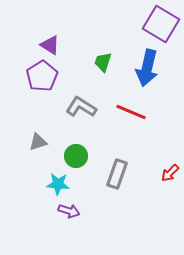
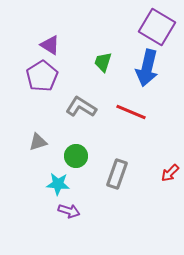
purple square: moved 4 px left, 3 px down
